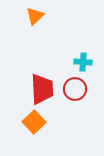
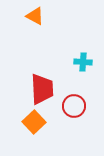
orange triangle: rotated 48 degrees counterclockwise
red circle: moved 1 px left, 17 px down
